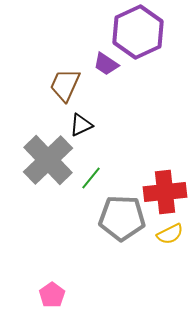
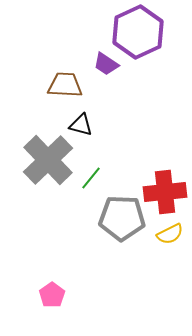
brown trapezoid: rotated 69 degrees clockwise
black triangle: rotated 40 degrees clockwise
